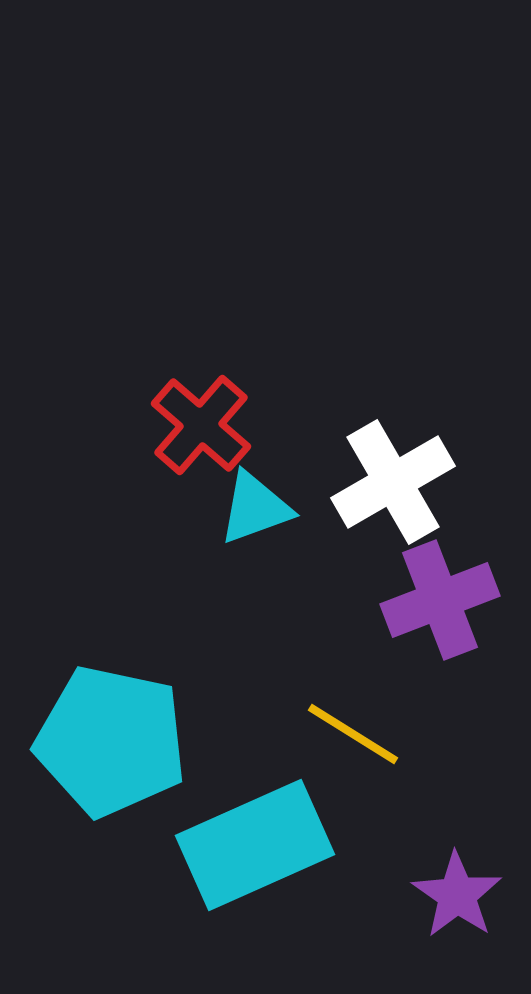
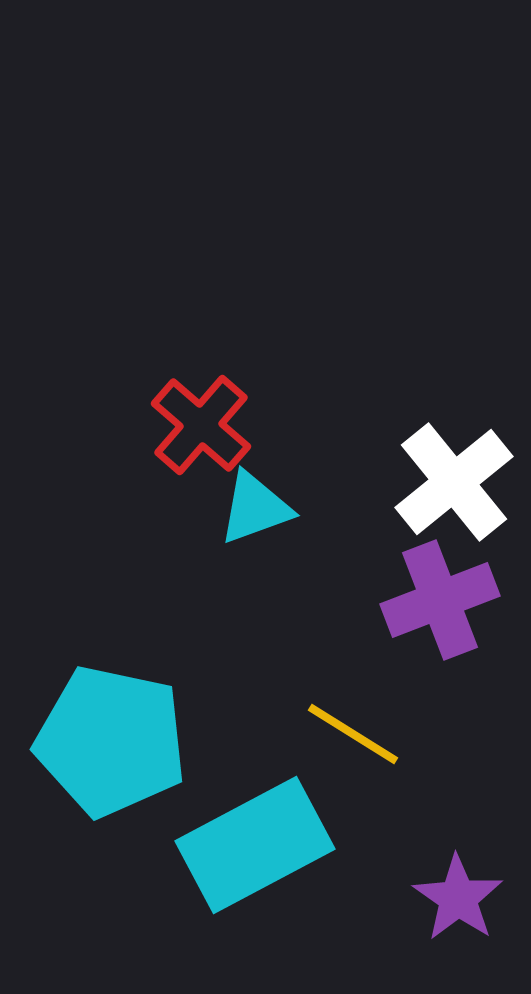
white cross: moved 61 px right; rotated 9 degrees counterclockwise
cyan rectangle: rotated 4 degrees counterclockwise
purple star: moved 1 px right, 3 px down
